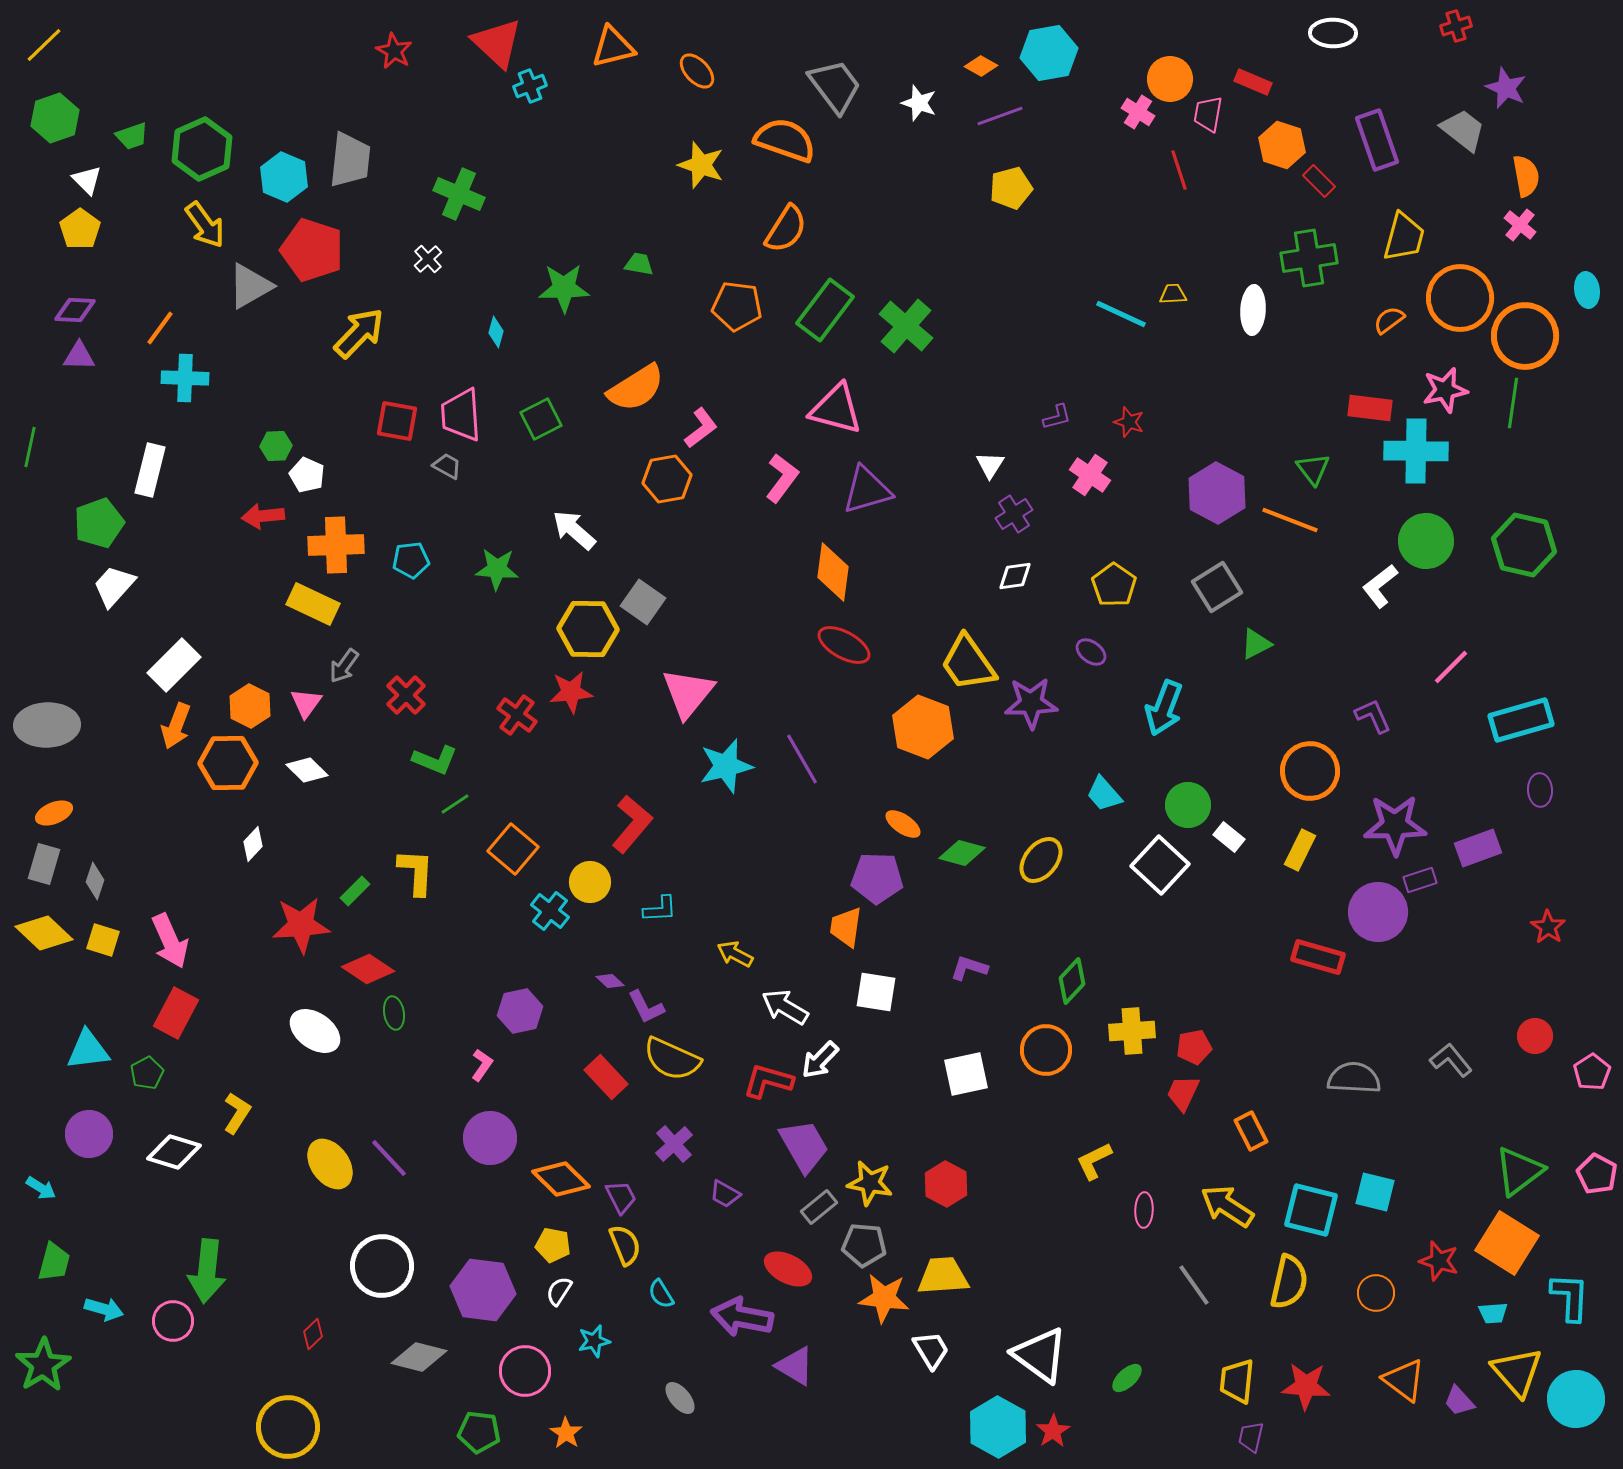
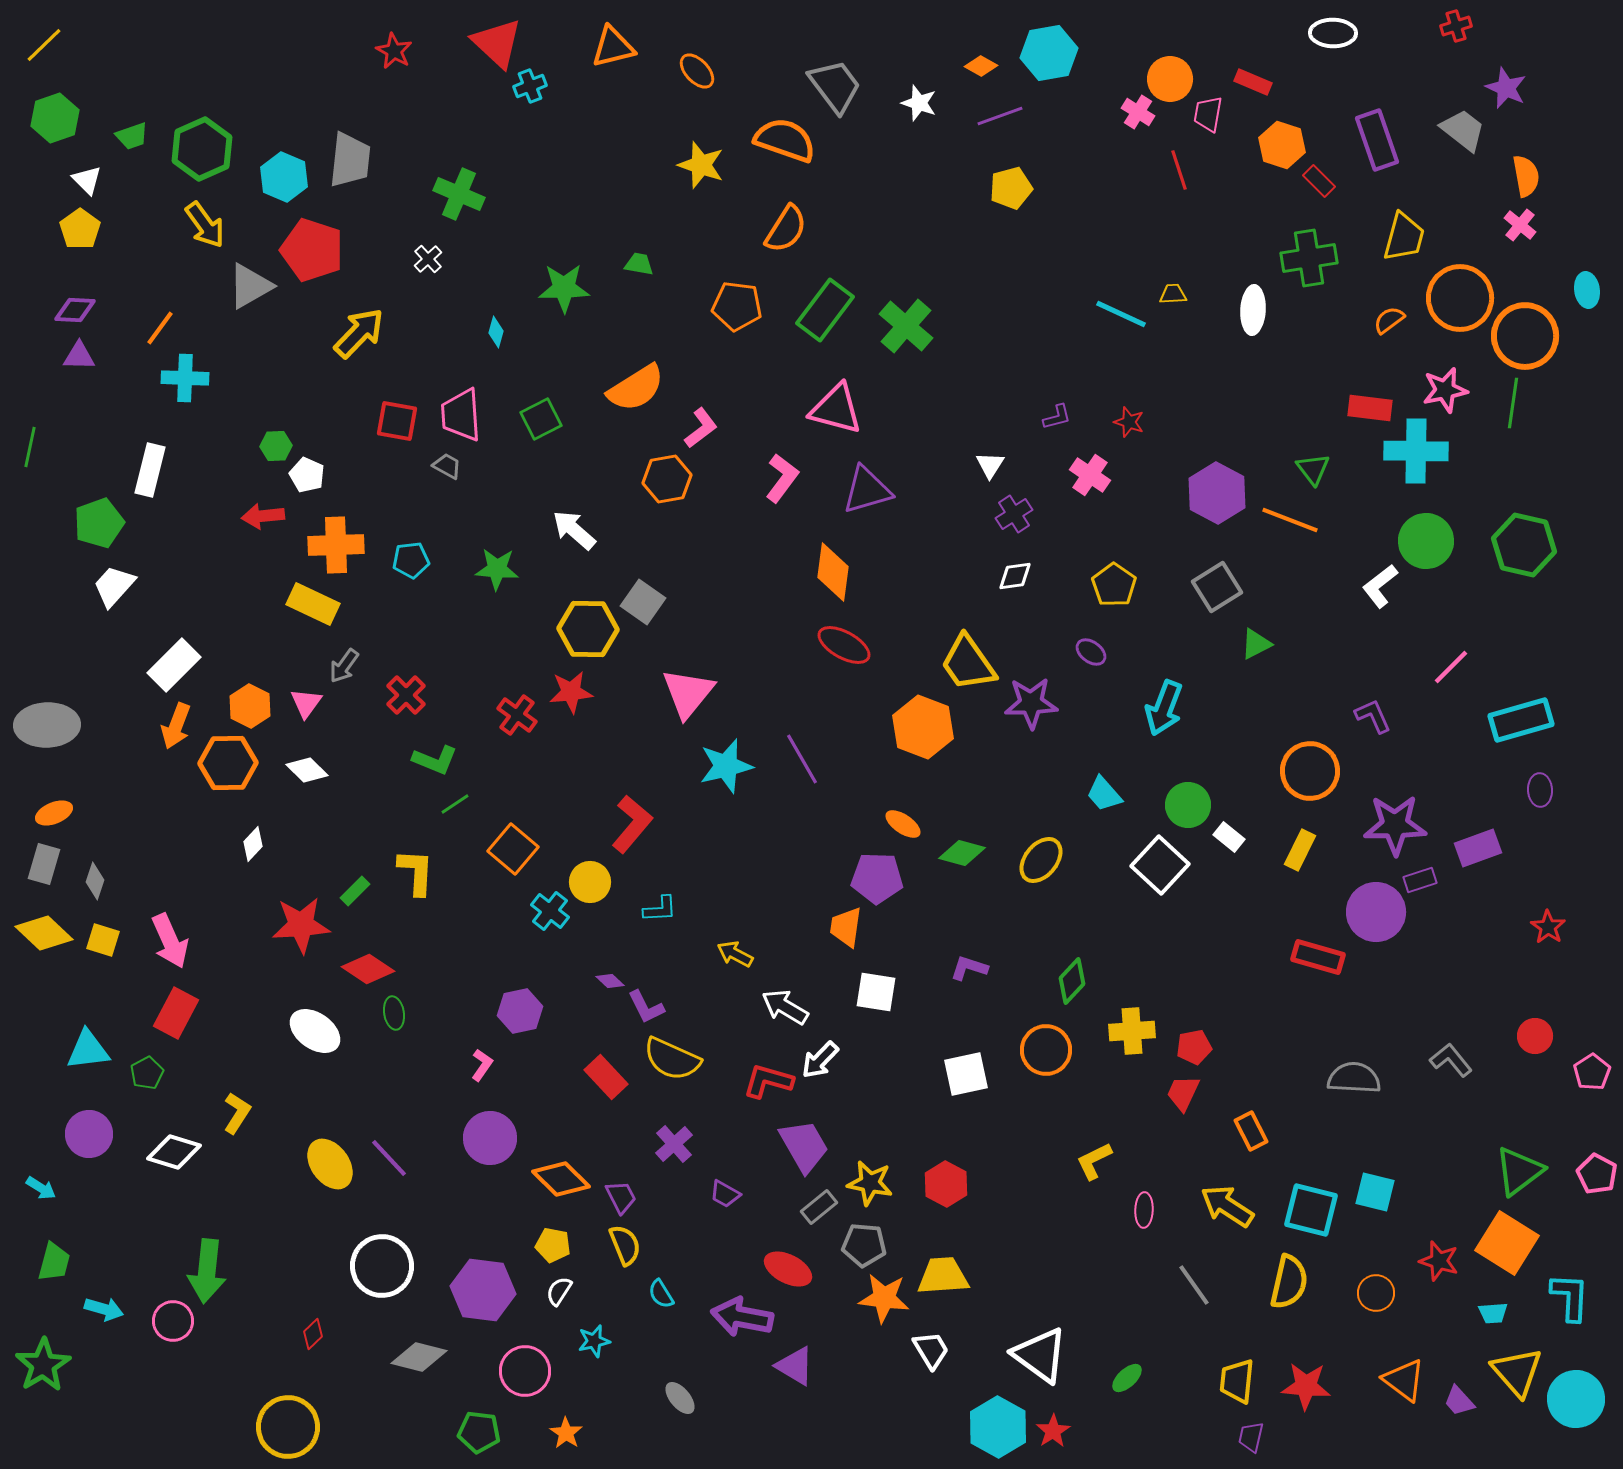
purple circle at (1378, 912): moved 2 px left
